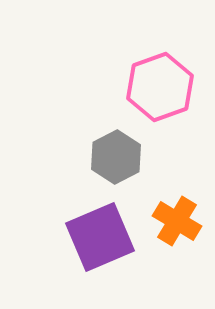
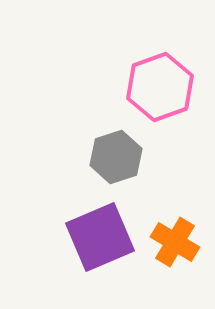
gray hexagon: rotated 9 degrees clockwise
orange cross: moved 2 px left, 21 px down
